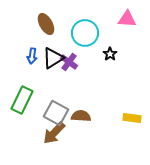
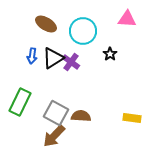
brown ellipse: rotated 30 degrees counterclockwise
cyan circle: moved 2 px left, 2 px up
purple cross: moved 2 px right
green rectangle: moved 2 px left, 2 px down
brown arrow: moved 3 px down
